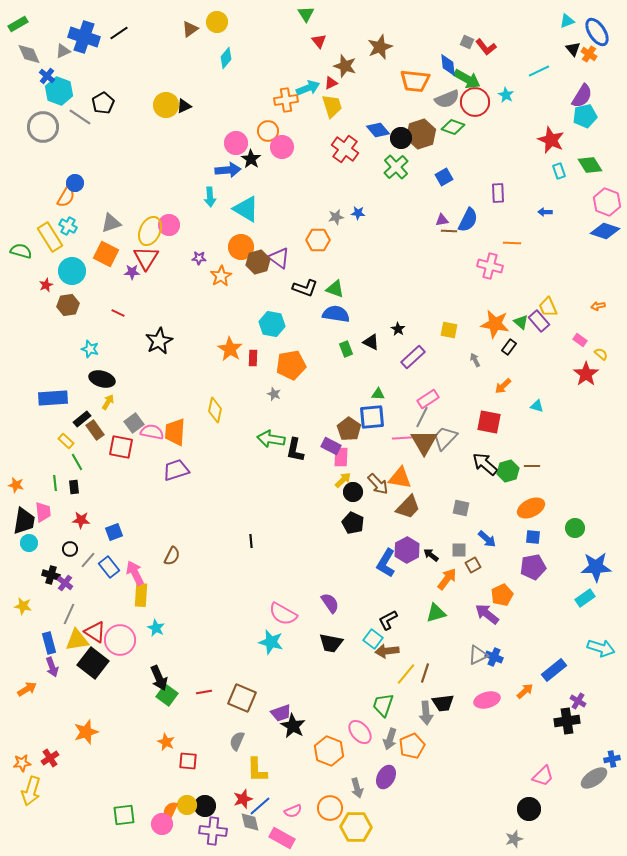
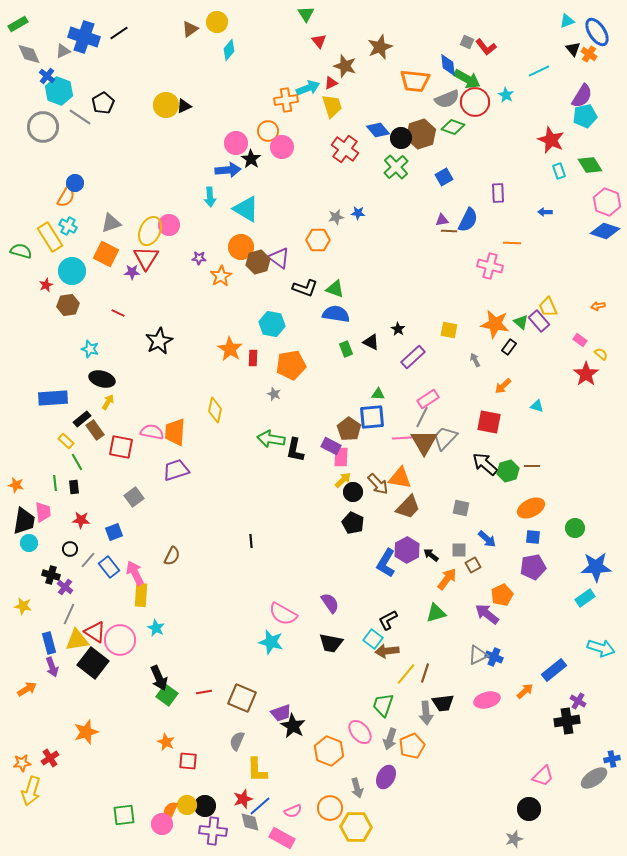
cyan diamond at (226, 58): moved 3 px right, 8 px up
gray square at (134, 423): moved 74 px down
purple cross at (65, 583): moved 4 px down
